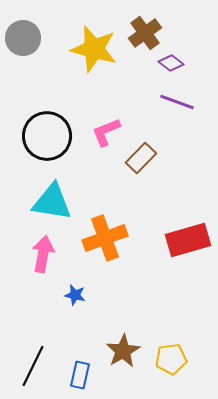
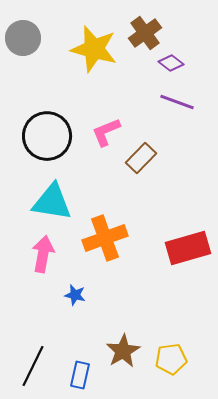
red rectangle: moved 8 px down
